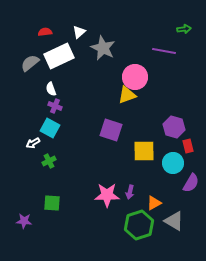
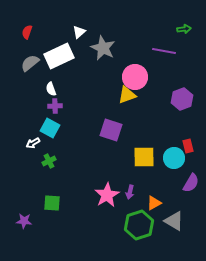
red semicircle: moved 18 px left; rotated 64 degrees counterclockwise
purple cross: rotated 24 degrees counterclockwise
purple hexagon: moved 8 px right, 28 px up; rotated 25 degrees clockwise
yellow square: moved 6 px down
cyan circle: moved 1 px right, 5 px up
pink star: rotated 30 degrees counterclockwise
